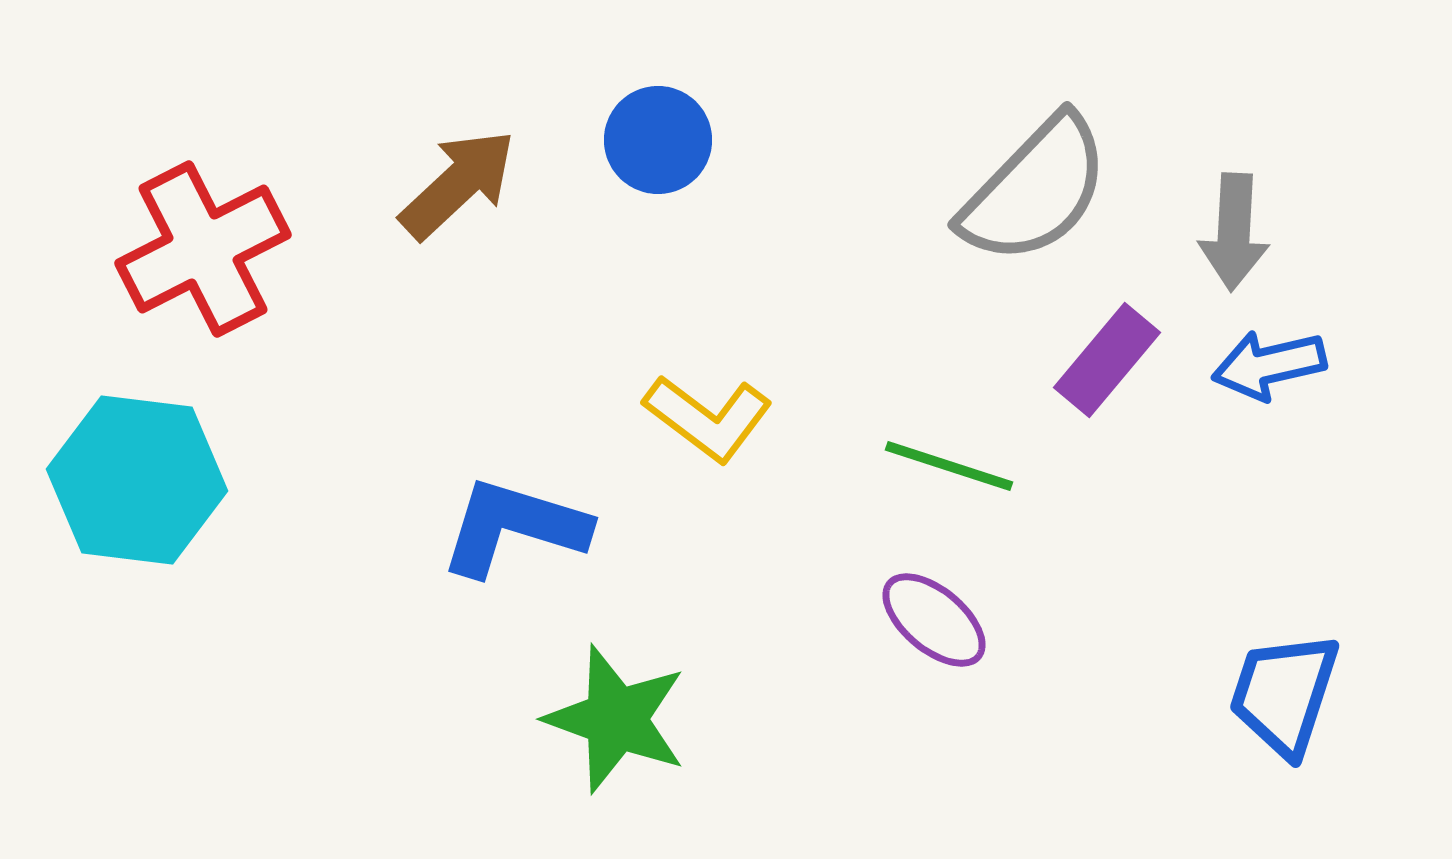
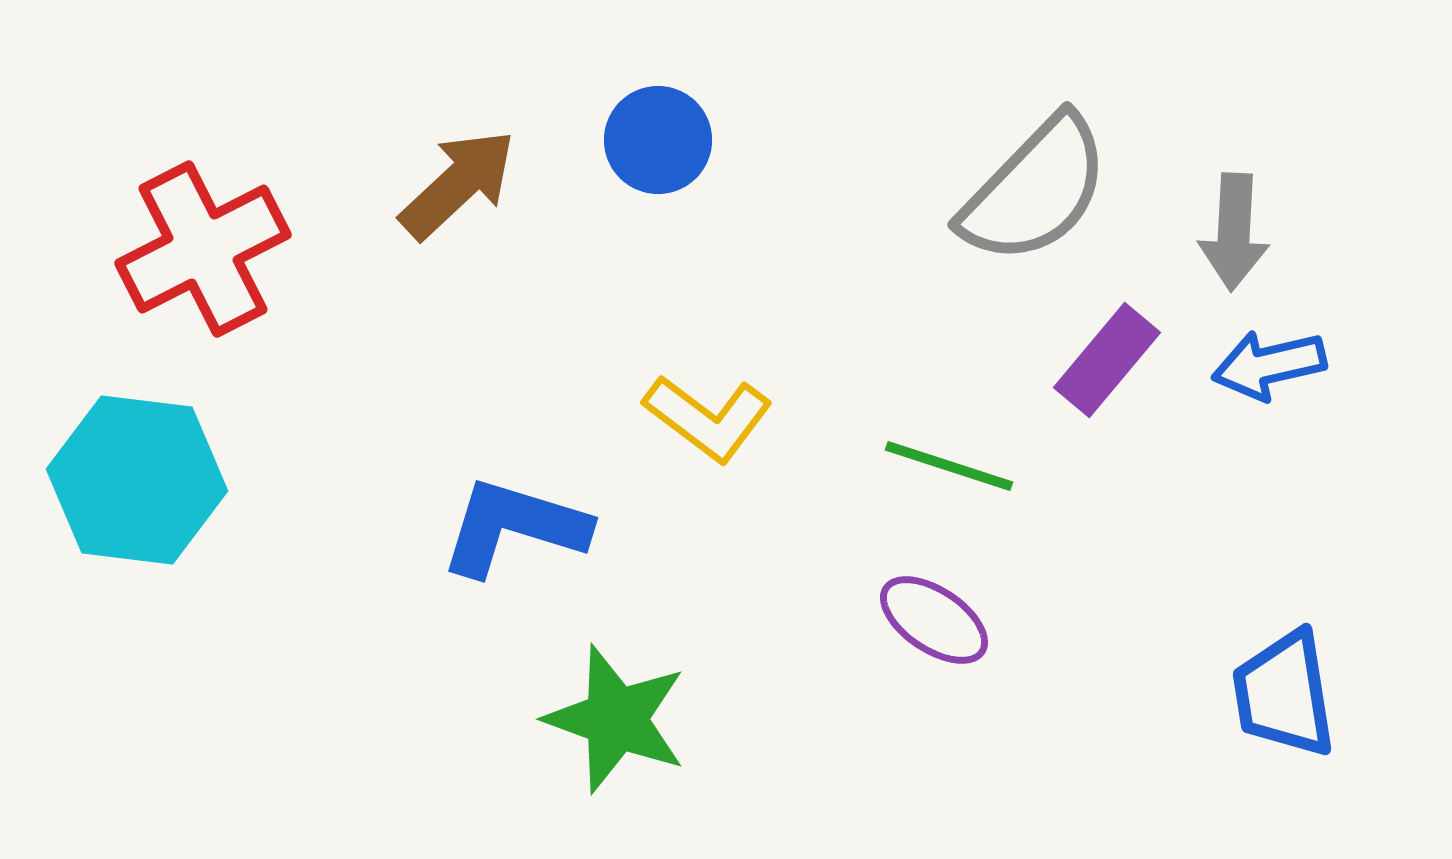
purple ellipse: rotated 6 degrees counterclockwise
blue trapezoid: rotated 27 degrees counterclockwise
